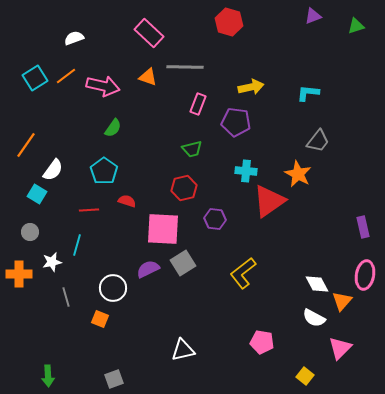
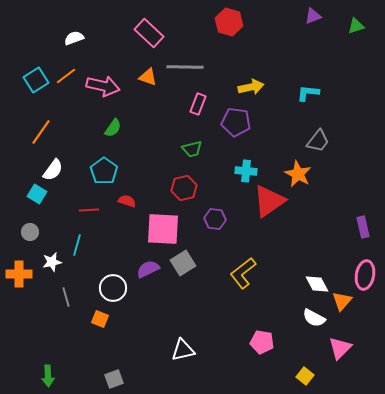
cyan square at (35, 78): moved 1 px right, 2 px down
orange line at (26, 145): moved 15 px right, 13 px up
